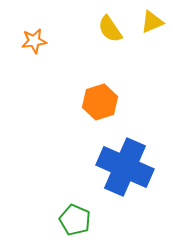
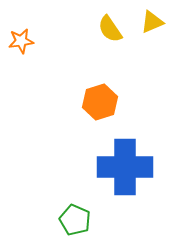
orange star: moved 13 px left
blue cross: rotated 24 degrees counterclockwise
